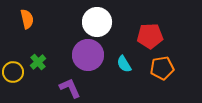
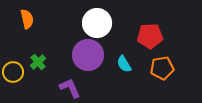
white circle: moved 1 px down
